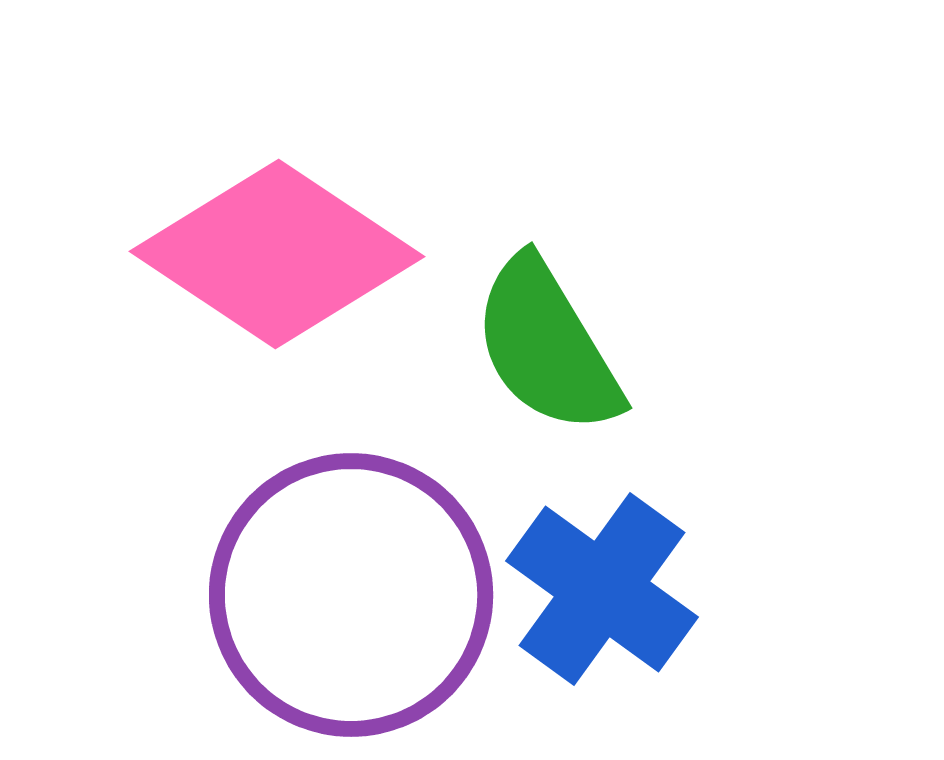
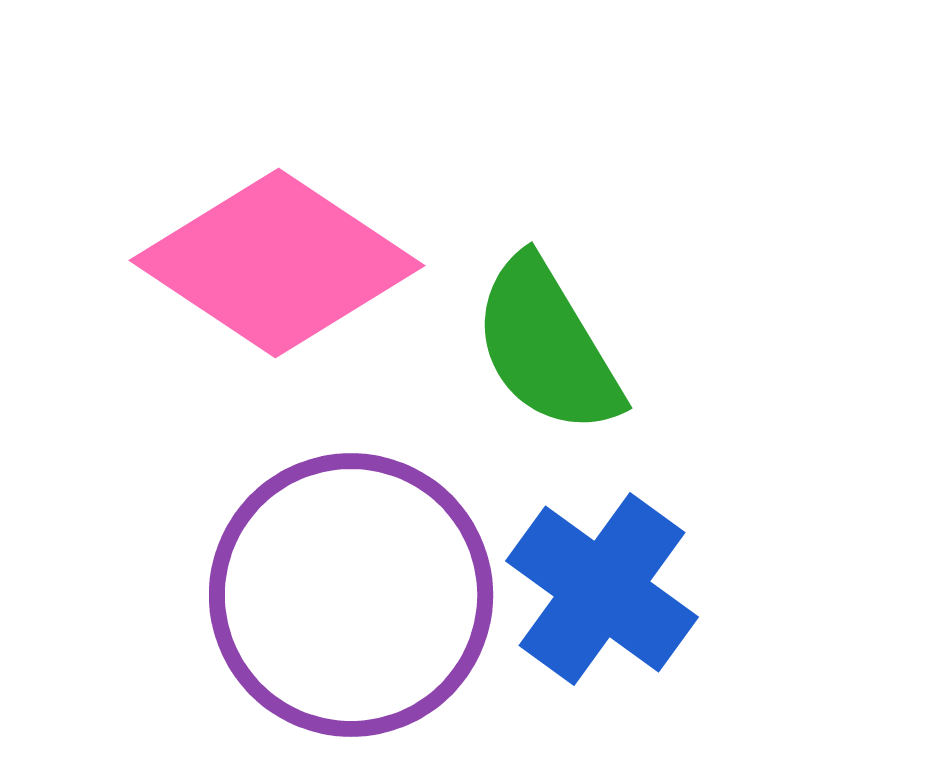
pink diamond: moved 9 px down
